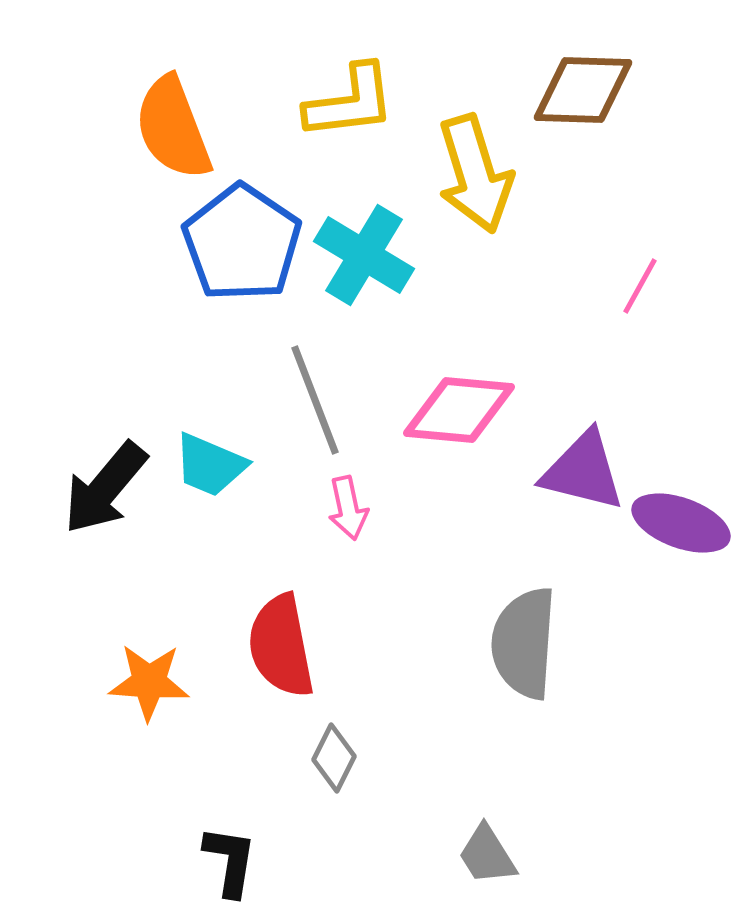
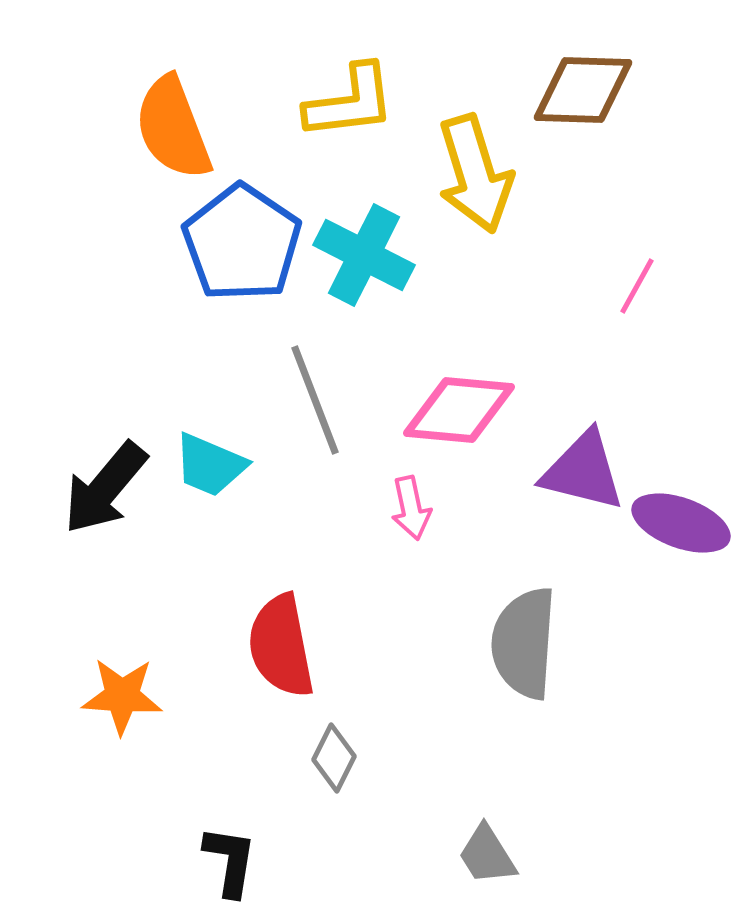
cyan cross: rotated 4 degrees counterclockwise
pink line: moved 3 px left
pink arrow: moved 63 px right
orange star: moved 27 px left, 14 px down
